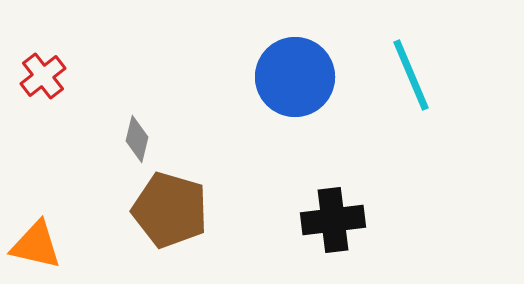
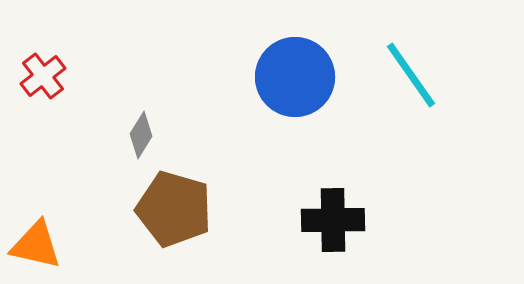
cyan line: rotated 12 degrees counterclockwise
gray diamond: moved 4 px right, 4 px up; rotated 18 degrees clockwise
brown pentagon: moved 4 px right, 1 px up
black cross: rotated 6 degrees clockwise
